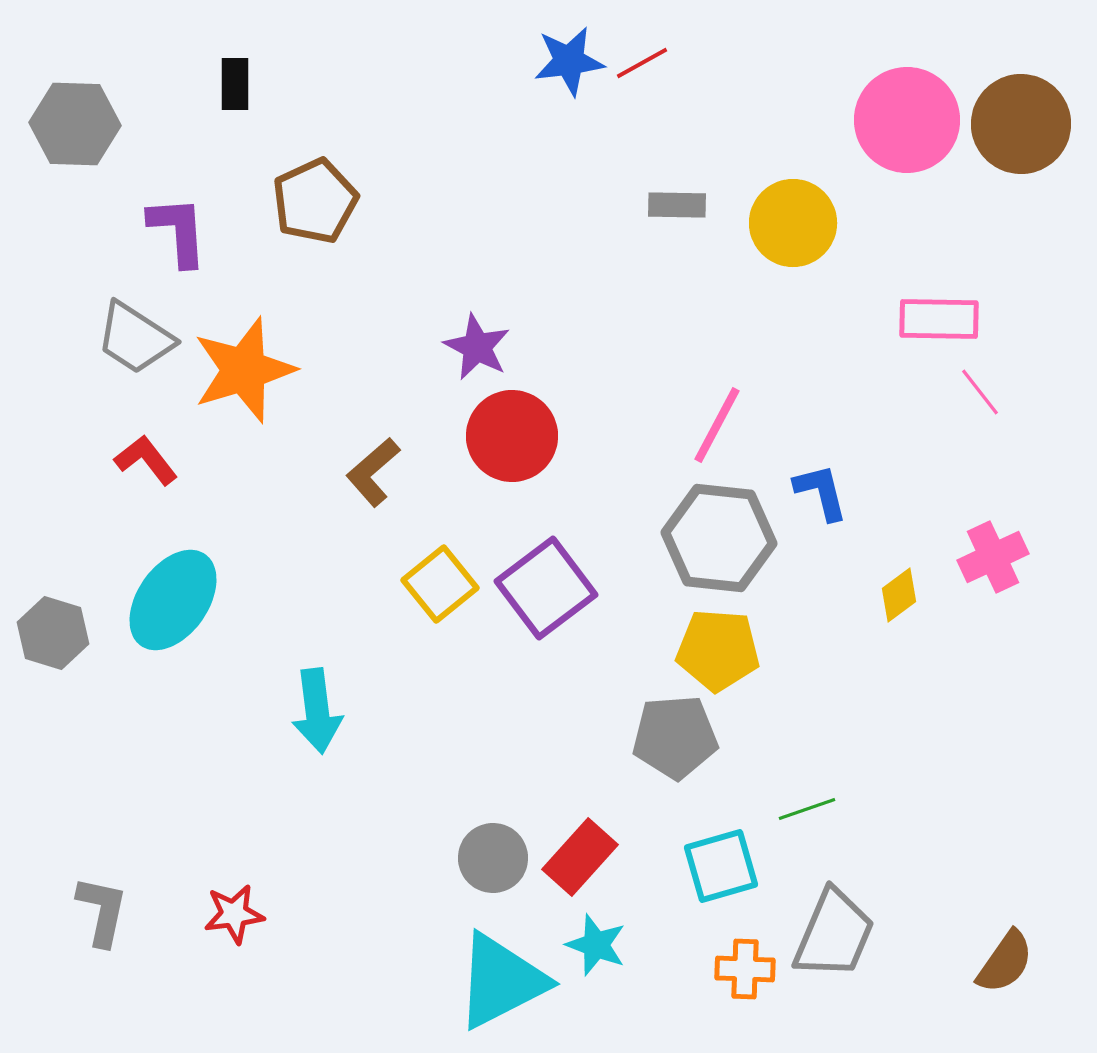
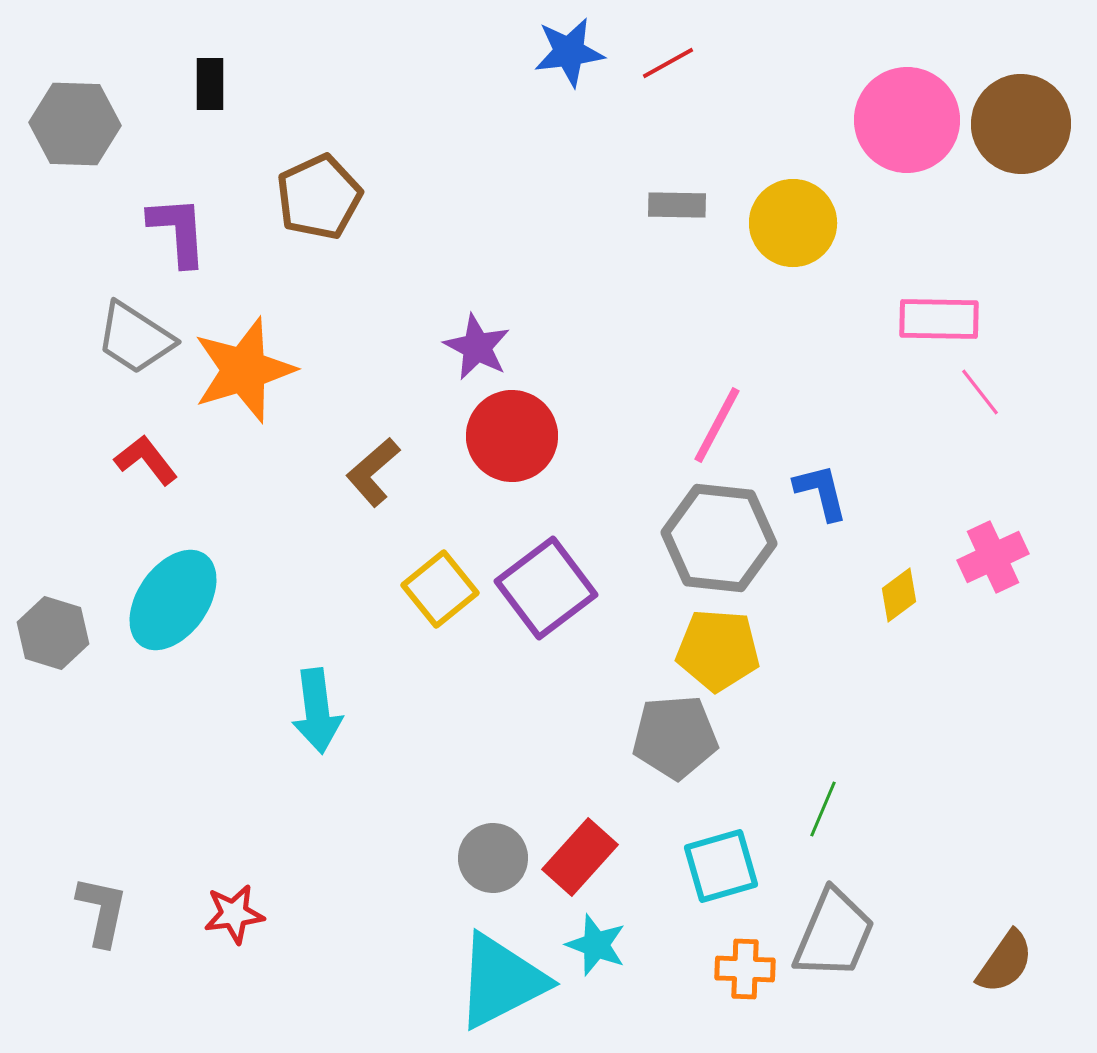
blue star at (569, 61): moved 9 px up
red line at (642, 63): moved 26 px right
black rectangle at (235, 84): moved 25 px left
brown pentagon at (315, 201): moved 4 px right, 4 px up
yellow square at (440, 584): moved 5 px down
green line at (807, 809): moved 16 px right; rotated 48 degrees counterclockwise
